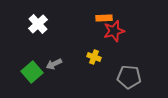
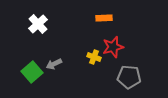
red star: moved 1 px left, 16 px down
